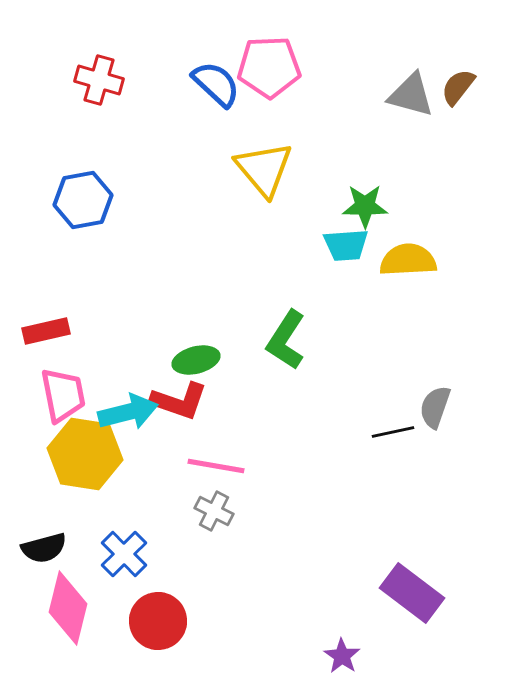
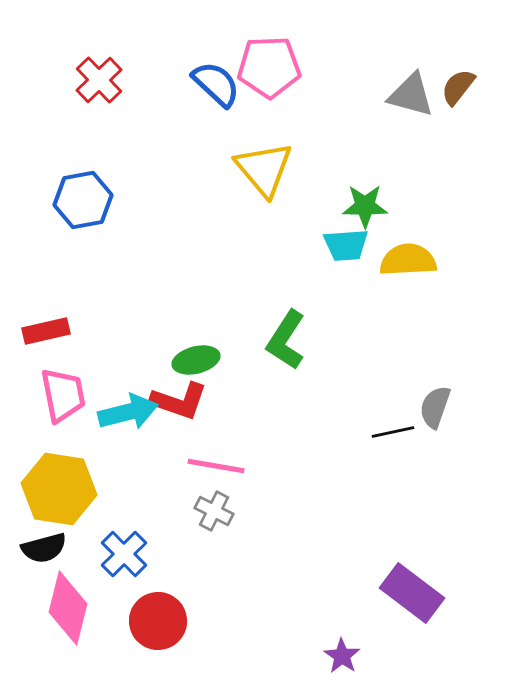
red cross: rotated 30 degrees clockwise
yellow hexagon: moved 26 px left, 35 px down
